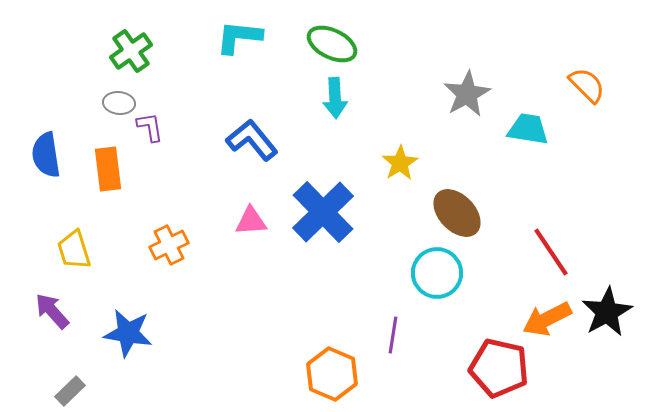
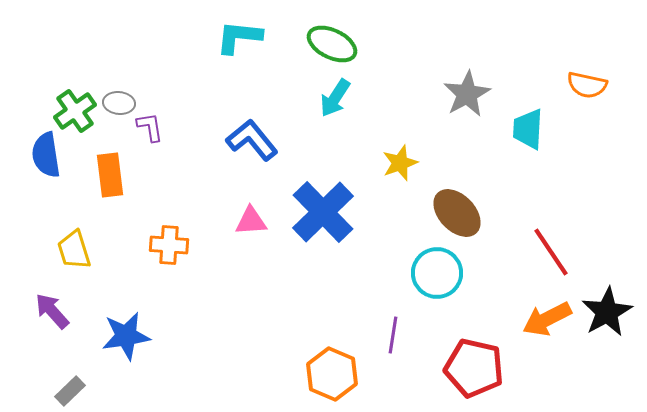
green cross: moved 56 px left, 60 px down
orange semicircle: rotated 147 degrees clockwise
cyan arrow: rotated 36 degrees clockwise
cyan trapezoid: rotated 96 degrees counterclockwise
yellow star: rotated 12 degrees clockwise
orange rectangle: moved 2 px right, 6 px down
orange cross: rotated 30 degrees clockwise
blue star: moved 2 px left, 3 px down; rotated 18 degrees counterclockwise
red pentagon: moved 25 px left
